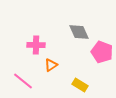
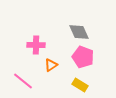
pink pentagon: moved 19 px left, 5 px down
